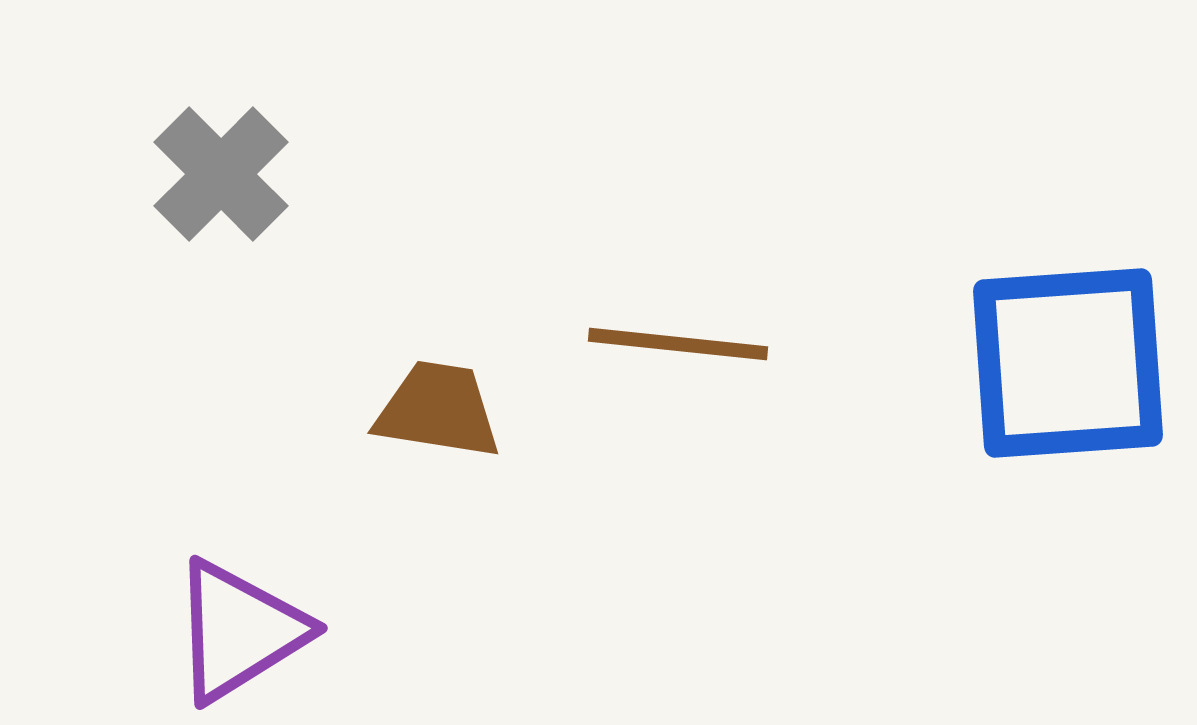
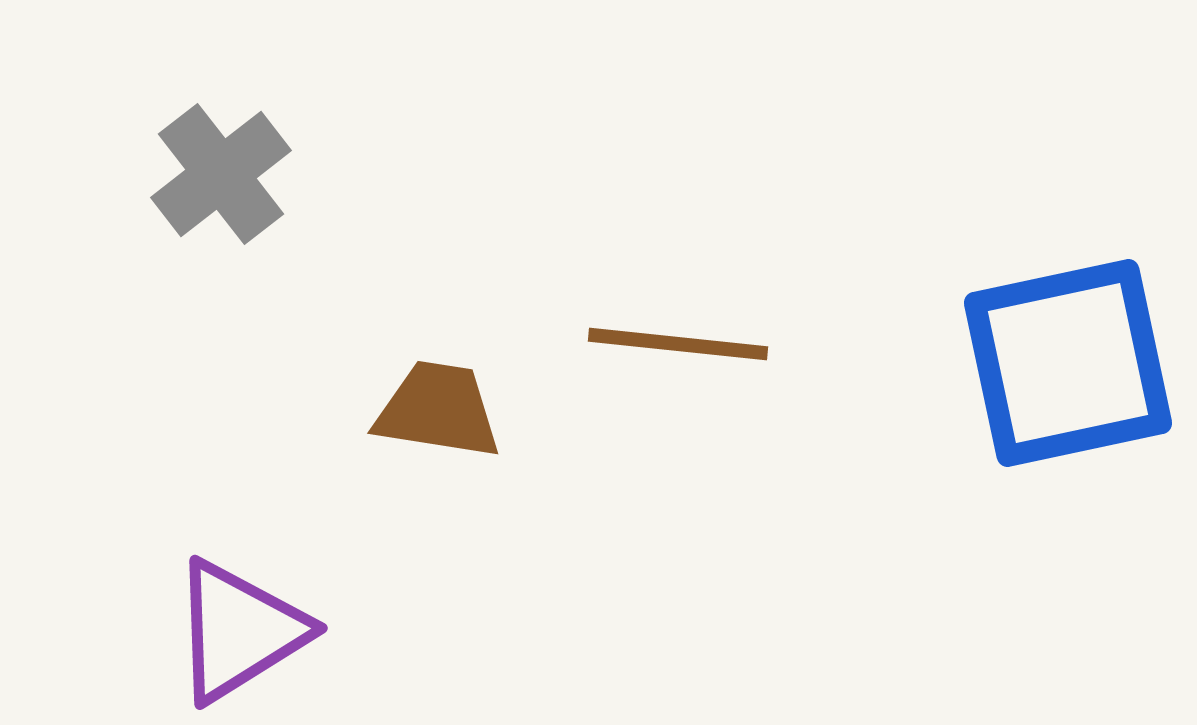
gray cross: rotated 7 degrees clockwise
blue square: rotated 8 degrees counterclockwise
